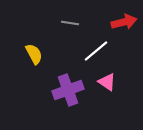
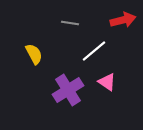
red arrow: moved 1 px left, 2 px up
white line: moved 2 px left
purple cross: rotated 12 degrees counterclockwise
